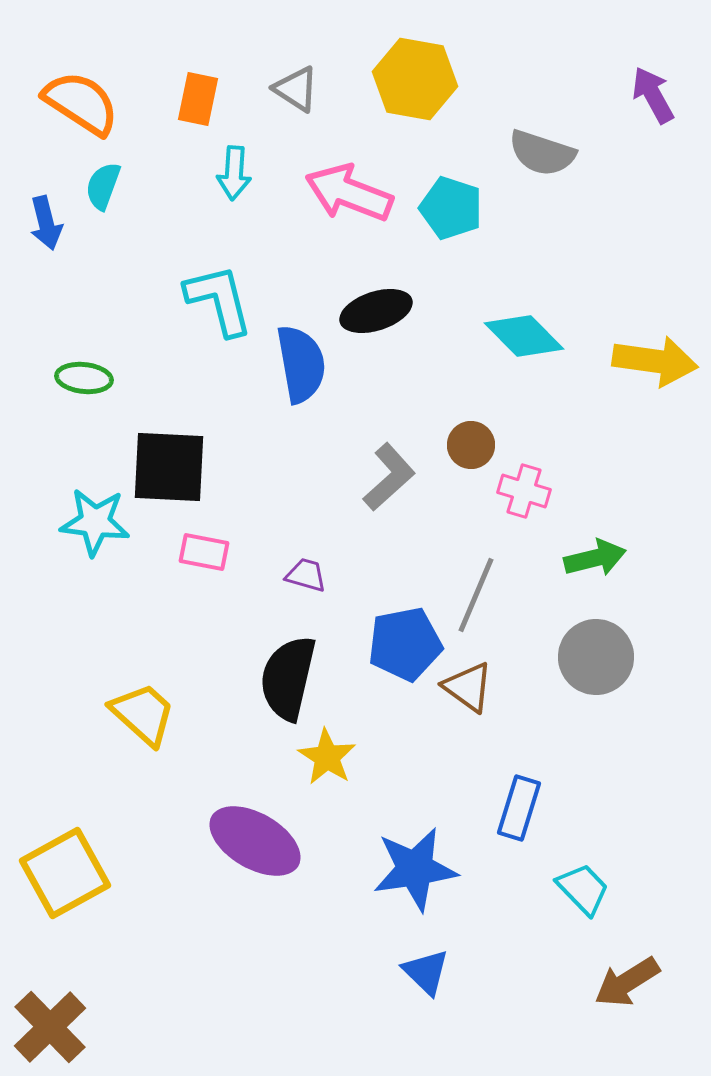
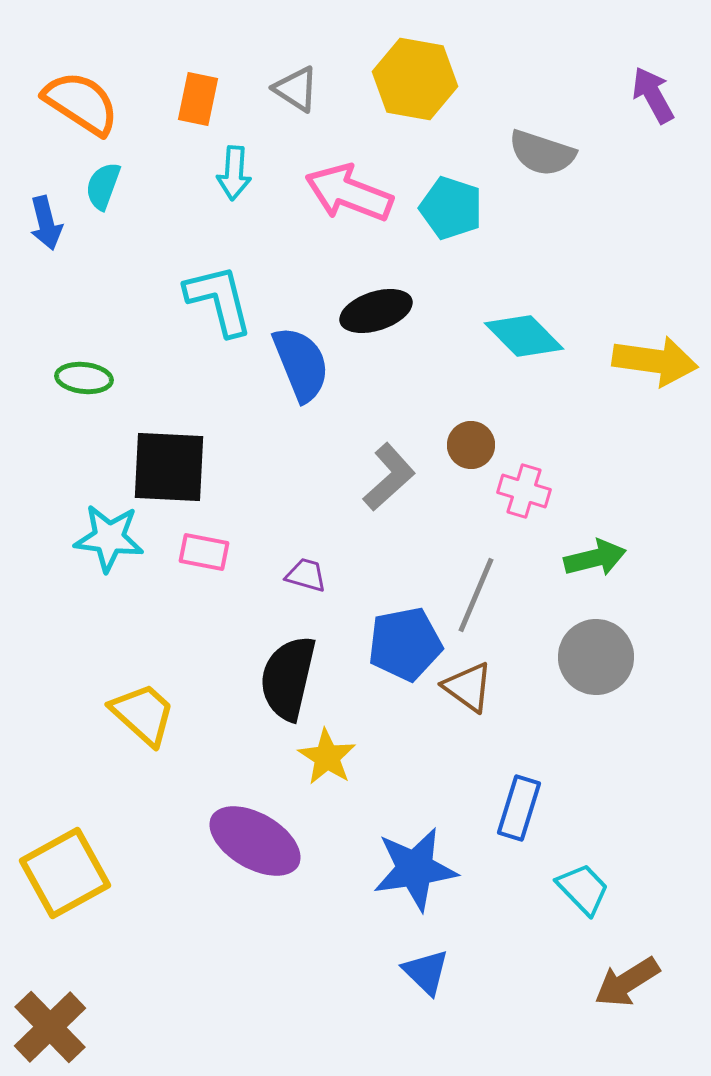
blue semicircle: rotated 12 degrees counterclockwise
cyan star: moved 14 px right, 16 px down
